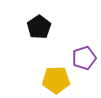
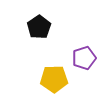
yellow pentagon: moved 2 px left, 1 px up
